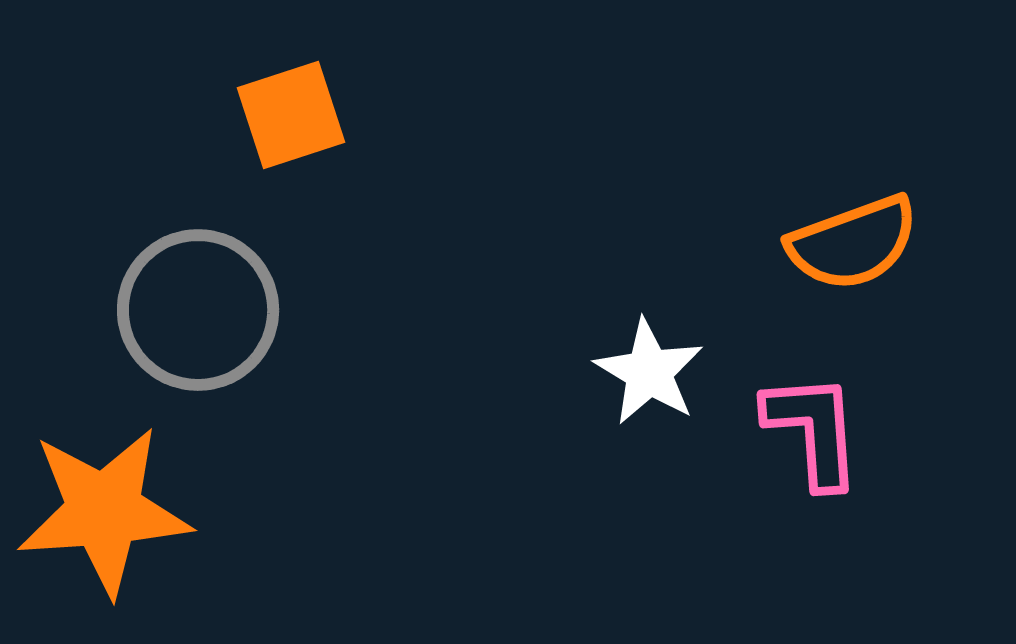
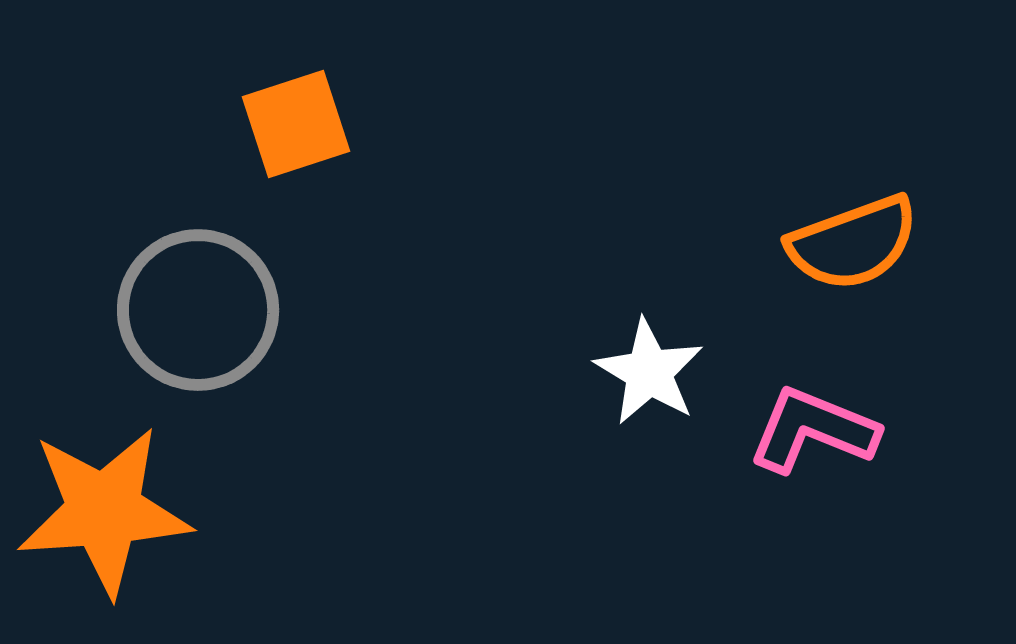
orange square: moved 5 px right, 9 px down
pink L-shape: rotated 64 degrees counterclockwise
